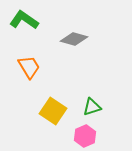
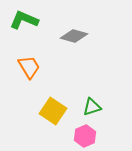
green L-shape: rotated 12 degrees counterclockwise
gray diamond: moved 3 px up
